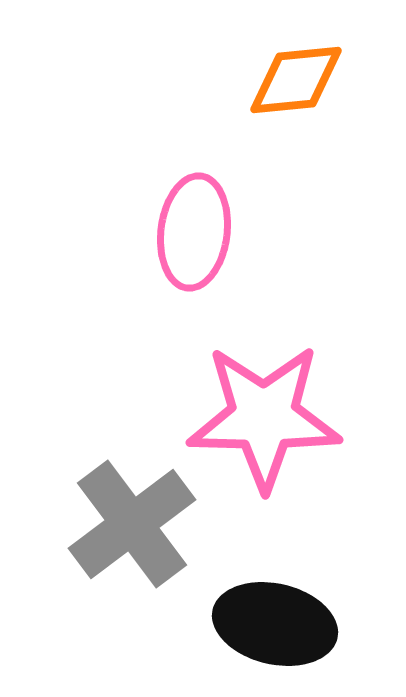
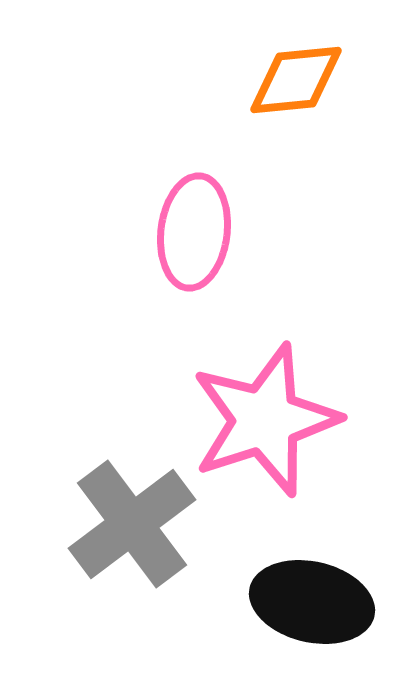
pink star: moved 1 px right, 3 px down; rotated 19 degrees counterclockwise
black ellipse: moved 37 px right, 22 px up
